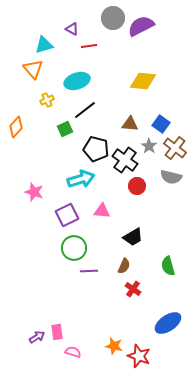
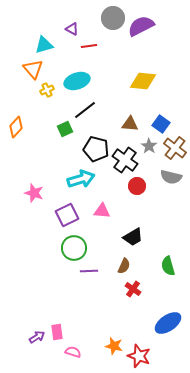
yellow cross: moved 10 px up
pink star: moved 1 px down
